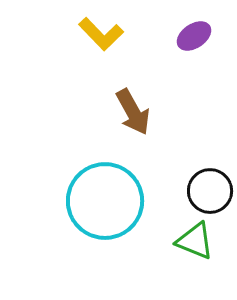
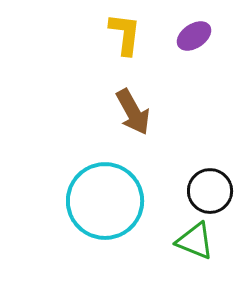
yellow L-shape: moved 24 px right; rotated 129 degrees counterclockwise
